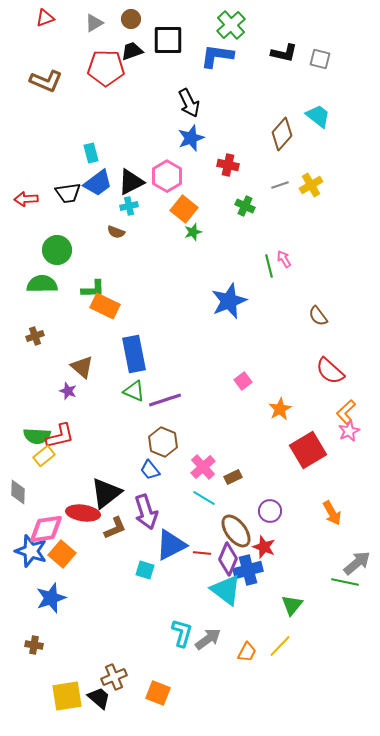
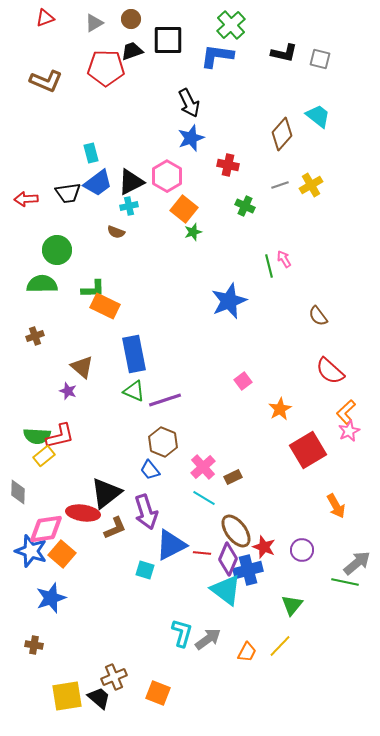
purple circle at (270, 511): moved 32 px right, 39 px down
orange arrow at (332, 513): moved 4 px right, 7 px up
